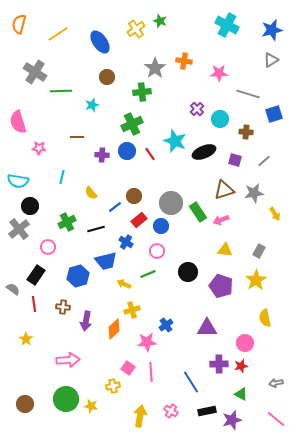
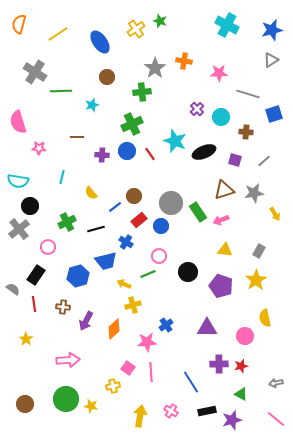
cyan circle at (220, 119): moved 1 px right, 2 px up
pink circle at (157, 251): moved 2 px right, 5 px down
yellow cross at (132, 310): moved 1 px right, 5 px up
purple arrow at (86, 321): rotated 18 degrees clockwise
pink circle at (245, 343): moved 7 px up
